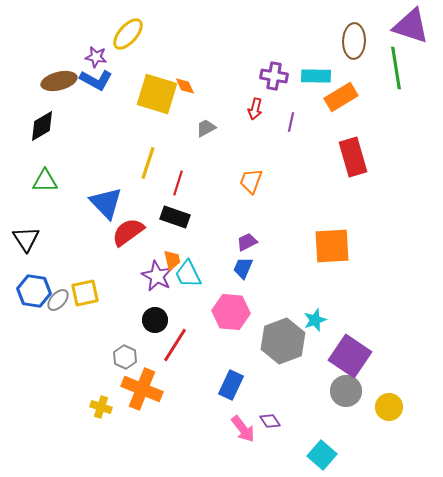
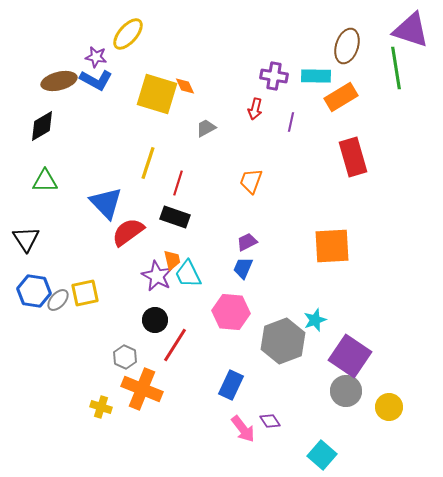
purple triangle at (411, 26): moved 4 px down
brown ellipse at (354, 41): moved 7 px left, 5 px down; rotated 16 degrees clockwise
